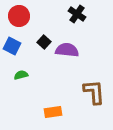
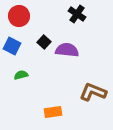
brown L-shape: moved 1 px left; rotated 64 degrees counterclockwise
